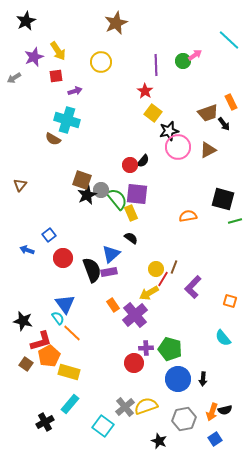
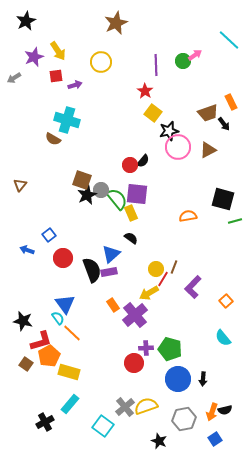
purple arrow at (75, 91): moved 6 px up
orange square at (230, 301): moved 4 px left; rotated 32 degrees clockwise
